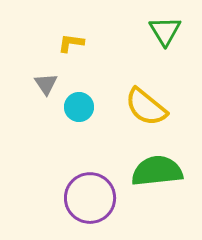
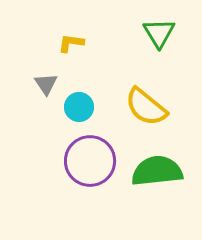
green triangle: moved 6 px left, 2 px down
purple circle: moved 37 px up
